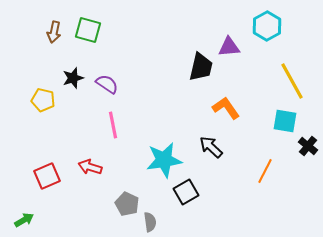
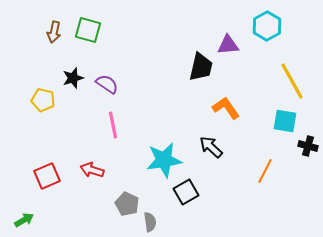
purple triangle: moved 1 px left, 2 px up
black cross: rotated 24 degrees counterclockwise
red arrow: moved 2 px right, 3 px down
